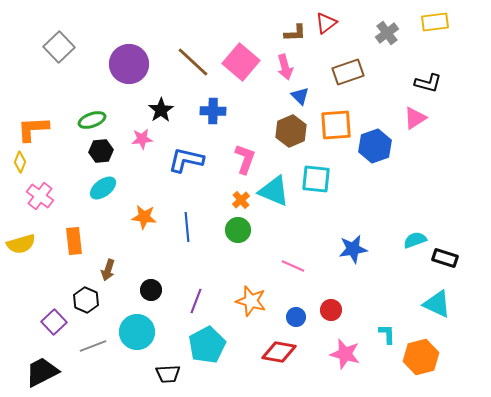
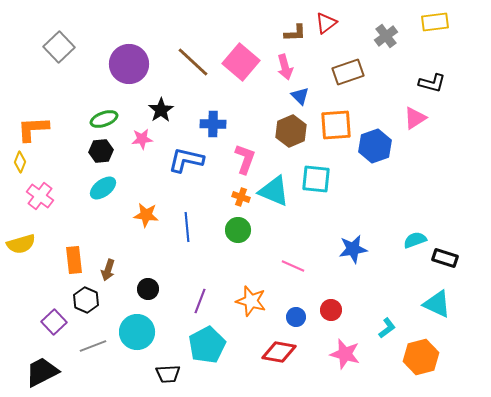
gray cross at (387, 33): moved 1 px left, 3 px down
black L-shape at (428, 83): moved 4 px right
blue cross at (213, 111): moved 13 px down
green ellipse at (92, 120): moved 12 px right, 1 px up
orange cross at (241, 200): moved 3 px up; rotated 30 degrees counterclockwise
orange star at (144, 217): moved 2 px right, 2 px up
orange rectangle at (74, 241): moved 19 px down
black circle at (151, 290): moved 3 px left, 1 px up
purple line at (196, 301): moved 4 px right
cyan L-shape at (387, 334): moved 6 px up; rotated 55 degrees clockwise
